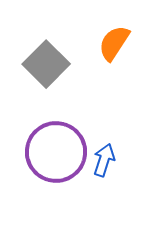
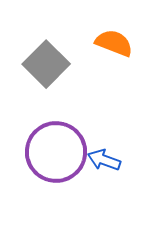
orange semicircle: rotated 78 degrees clockwise
blue arrow: rotated 88 degrees counterclockwise
